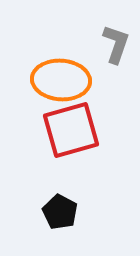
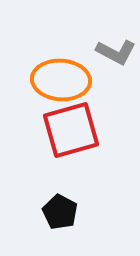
gray L-shape: moved 8 px down; rotated 99 degrees clockwise
